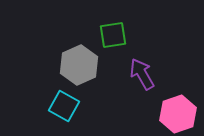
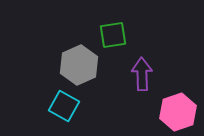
purple arrow: rotated 28 degrees clockwise
pink hexagon: moved 2 px up
